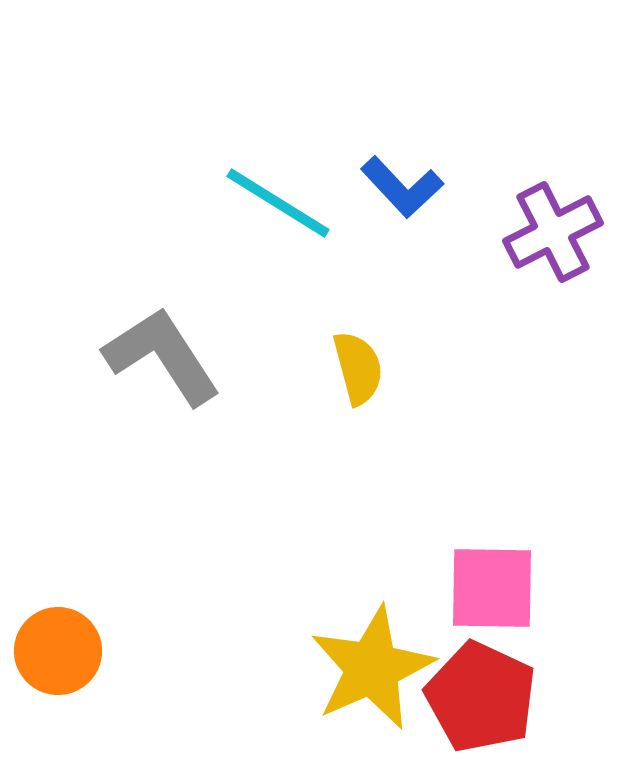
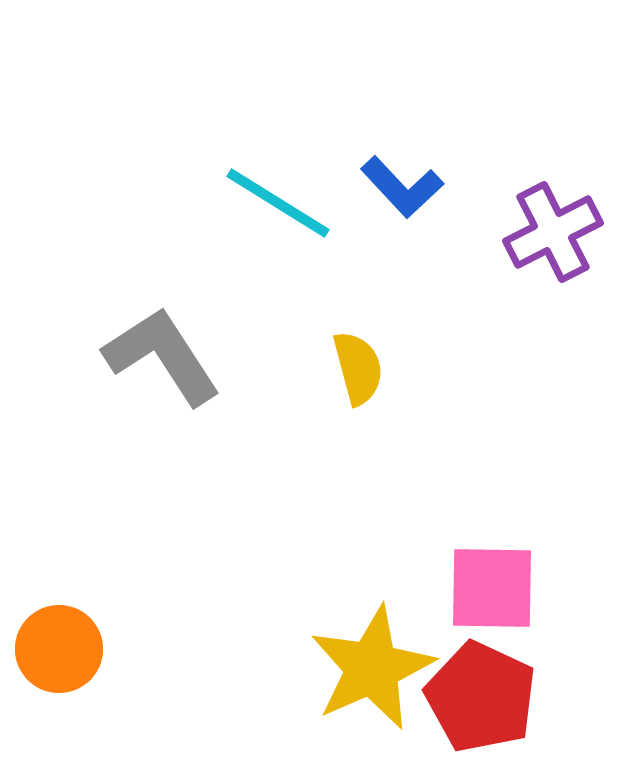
orange circle: moved 1 px right, 2 px up
